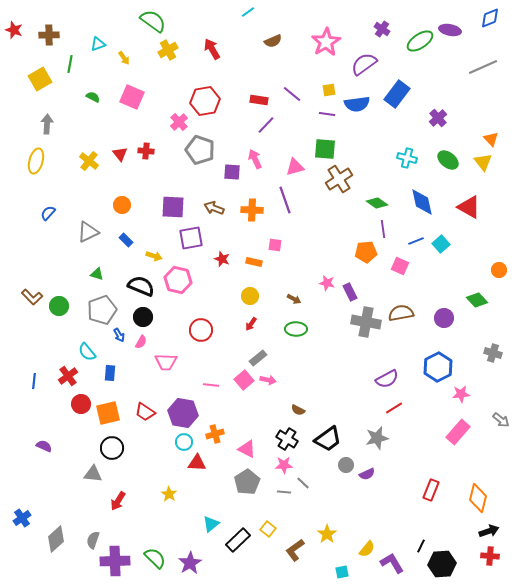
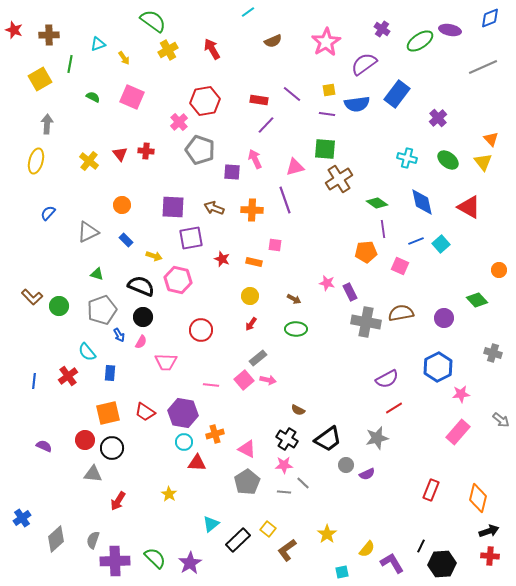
red circle at (81, 404): moved 4 px right, 36 px down
brown L-shape at (295, 550): moved 8 px left
